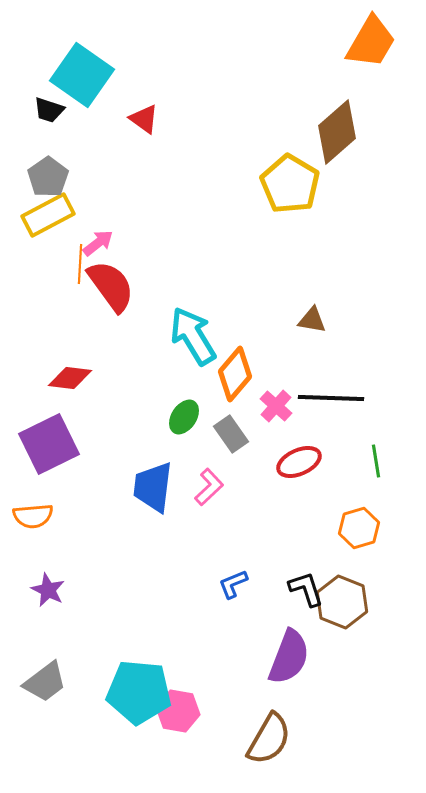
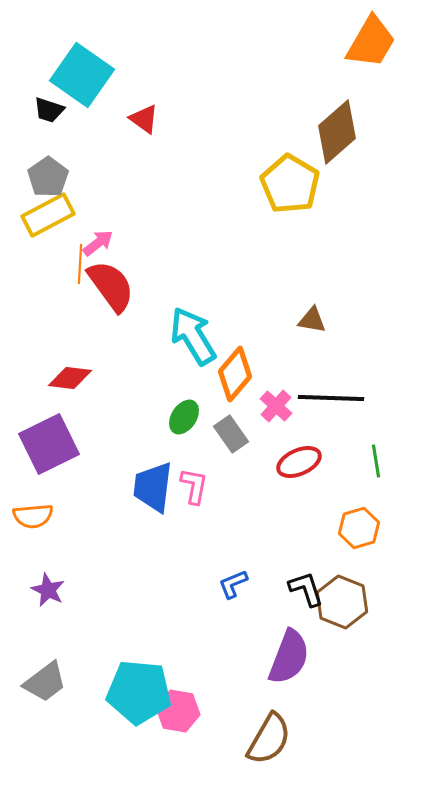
pink L-shape: moved 15 px left, 1 px up; rotated 36 degrees counterclockwise
